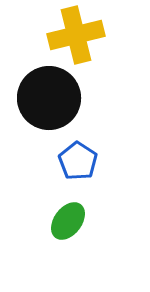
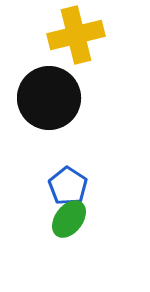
blue pentagon: moved 10 px left, 25 px down
green ellipse: moved 1 px right, 2 px up
